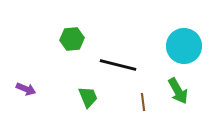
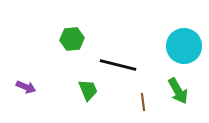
purple arrow: moved 2 px up
green trapezoid: moved 7 px up
